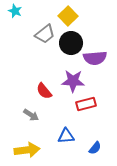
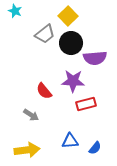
blue triangle: moved 4 px right, 5 px down
